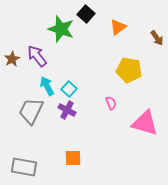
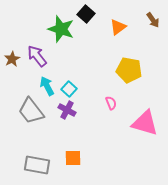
brown arrow: moved 4 px left, 18 px up
gray trapezoid: rotated 64 degrees counterclockwise
gray rectangle: moved 13 px right, 2 px up
